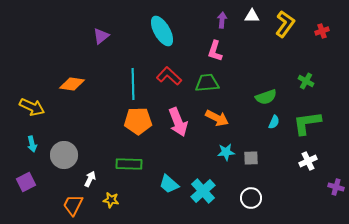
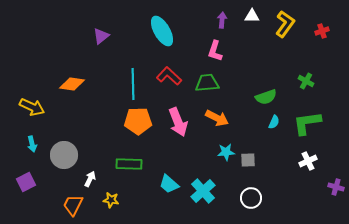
gray square: moved 3 px left, 2 px down
